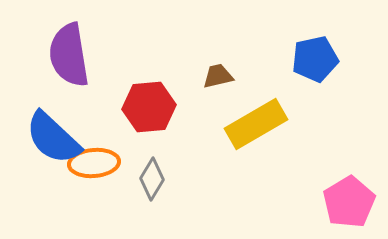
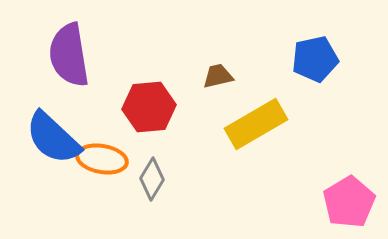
orange ellipse: moved 8 px right, 4 px up; rotated 15 degrees clockwise
